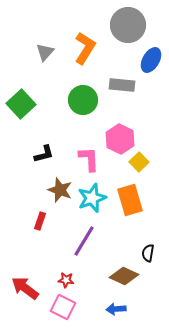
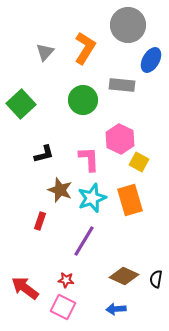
yellow square: rotated 18 degrees counterclockwise
black semicircle: moved 8 px right, 26 px down
